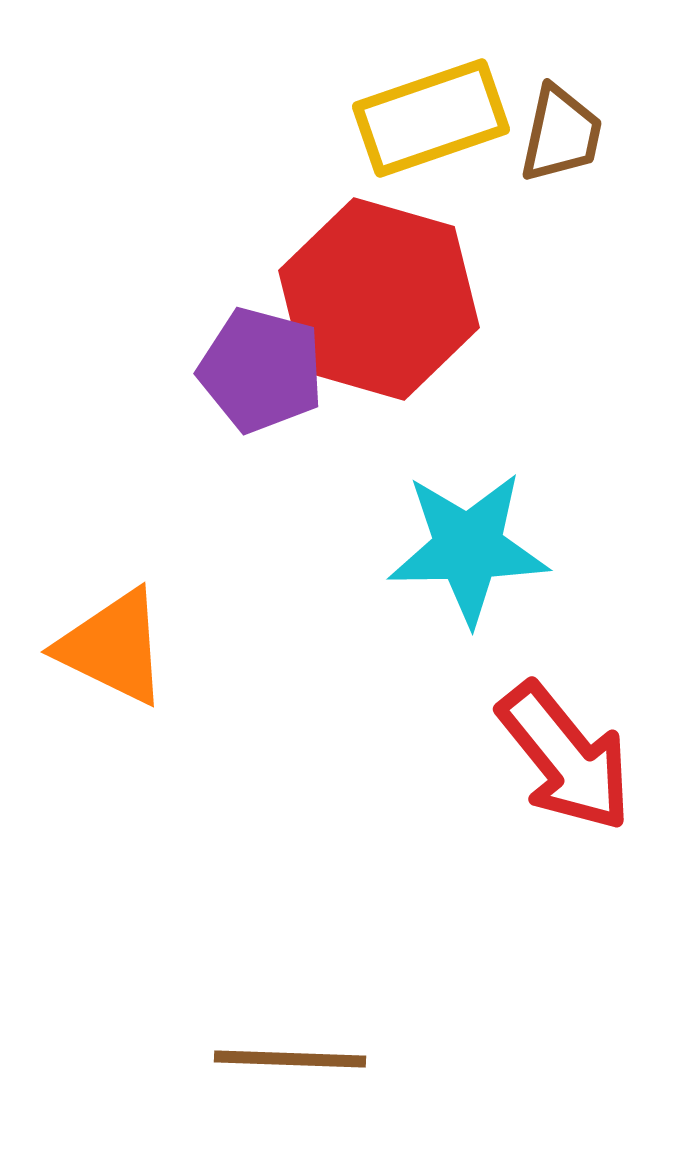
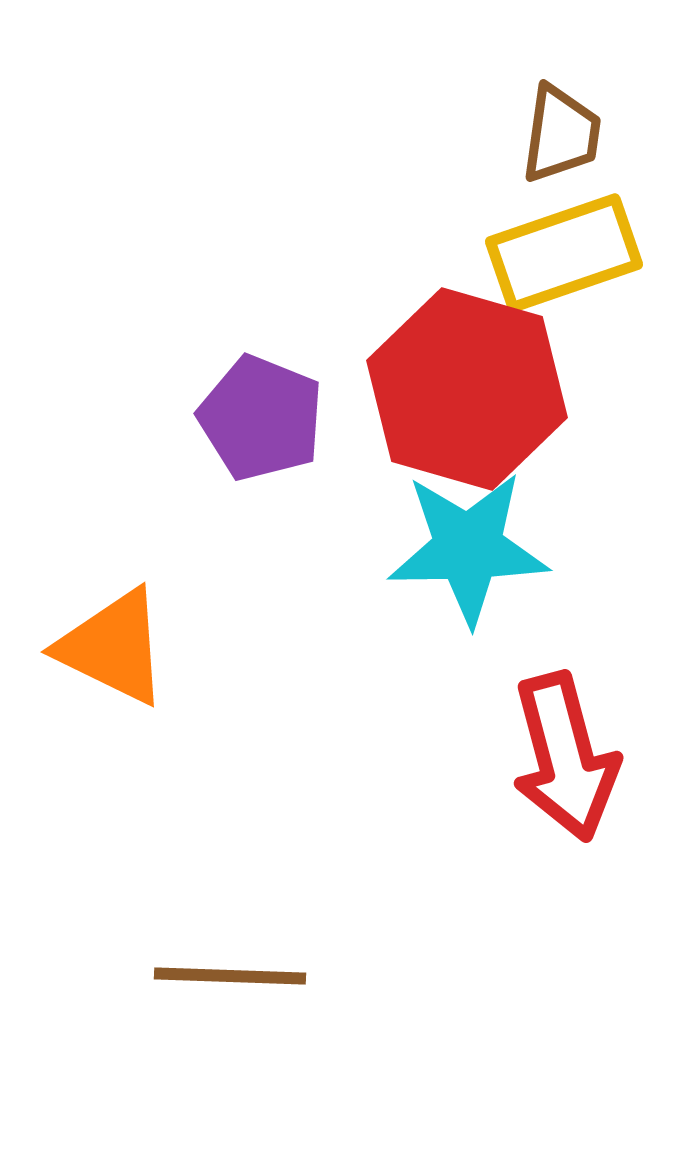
yellow rectangle: moved 133 px right, 135 px down
brown trapezoid: rotated 4 degrees counterclockwise
red hexagon: moved 88 px right, 90 px down
purple pentagon: moved 48 px down; rotated 7 degrees clockwise
red arrow: rotated 24 degrees clockwise
brown line: moved 60 px left, 83 px up
